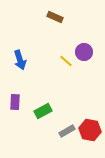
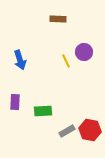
brown rectangle: moved 3 px right, 2 px down; rotated 21 degrees counterclockwise
yellow line: rotated 24 degrees clockwise
green rectangle: rotated 24 degrees clockwise
